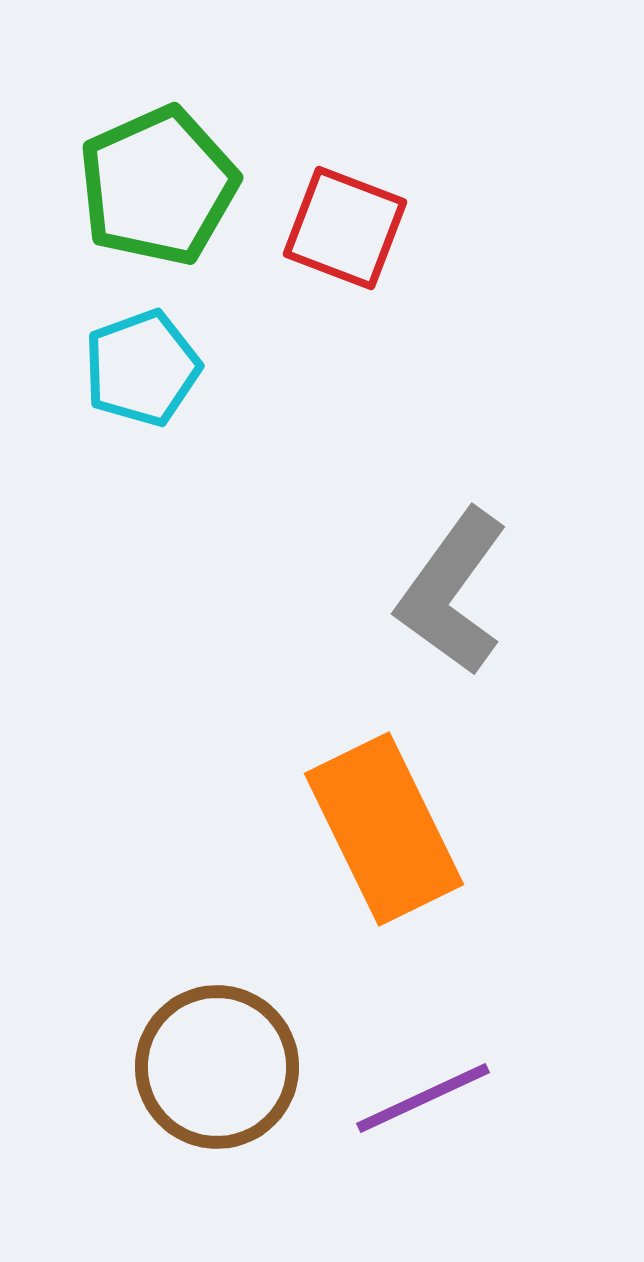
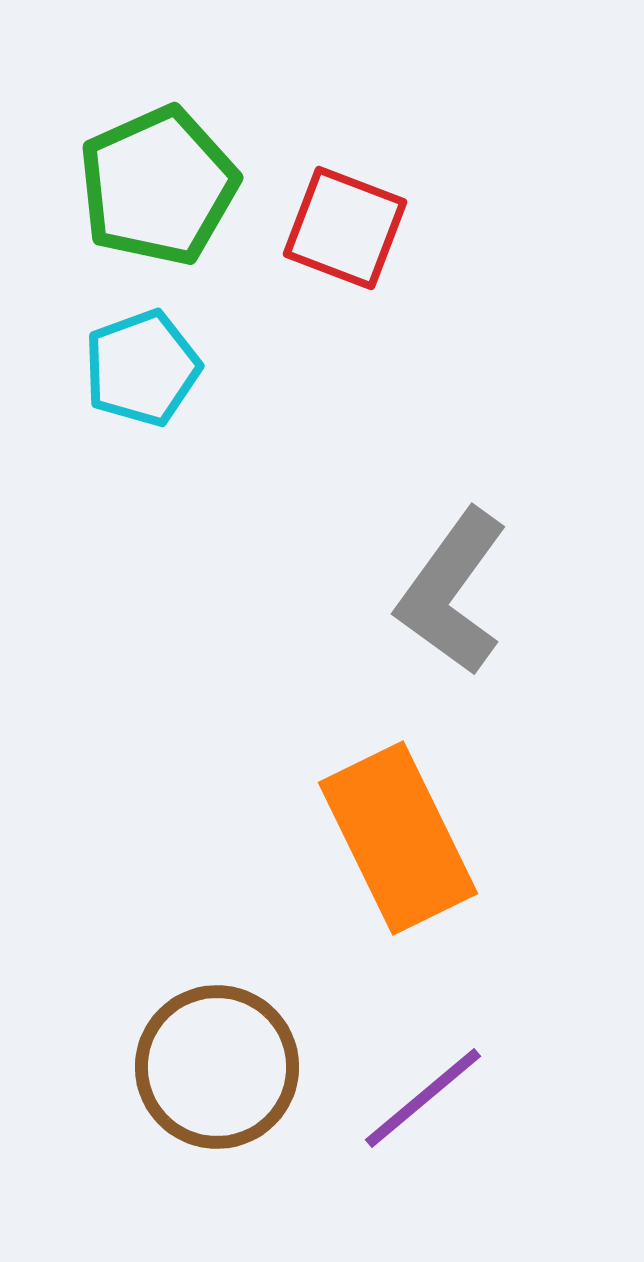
orange rectangle: moved 14 px right, 9 px down
purple line: rotated 15 degrees counterclockwise
